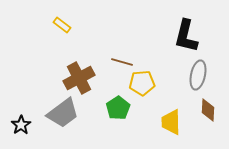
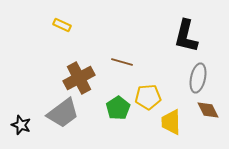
yellow rectangle: rotated 12 degrees counterclockwise
gray ellipse: moved 3 px down
yellow pentagon: moved 6 px right, 14 px down
brown diamond: rotated 30 degrees counterclockwise
black star: rotated 18 degrees counterclockwise
